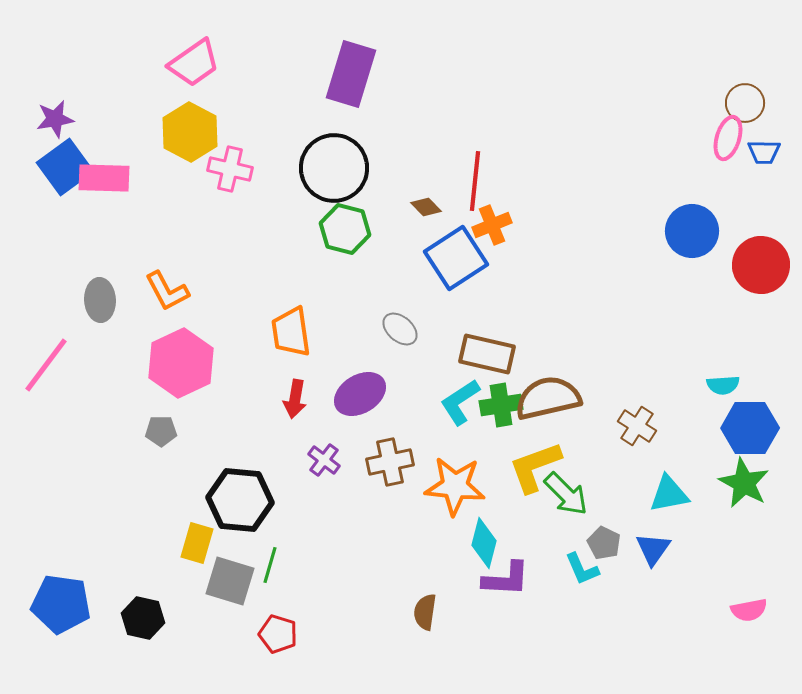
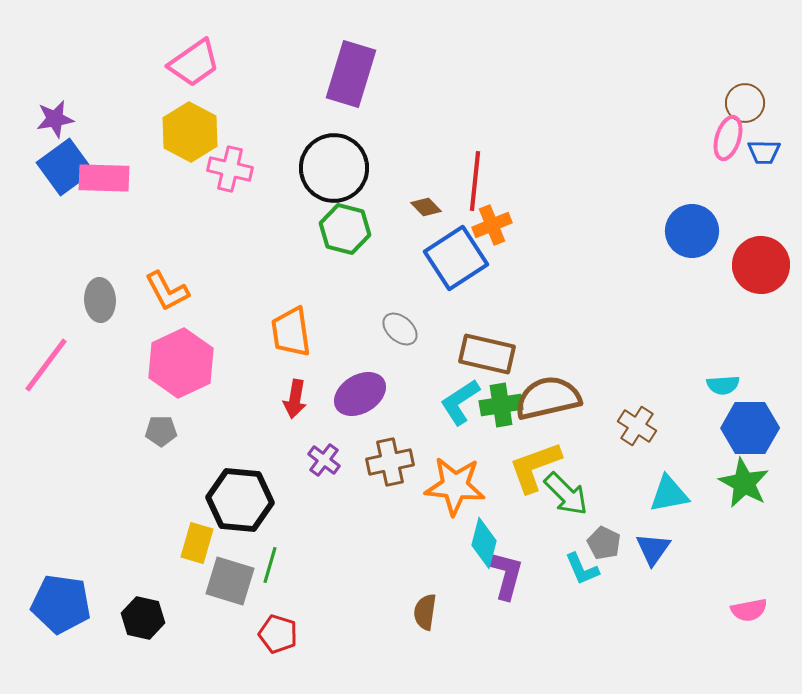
purple L-shape at (506, 579): moved 4 px up; rotated 78 degrees counterclockwise
